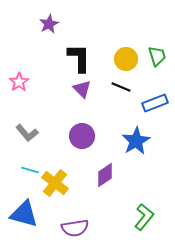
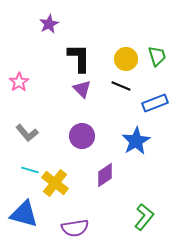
black line: moved 1 px up
